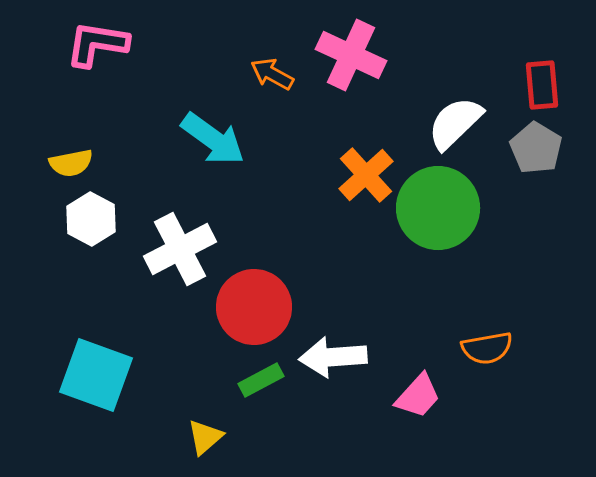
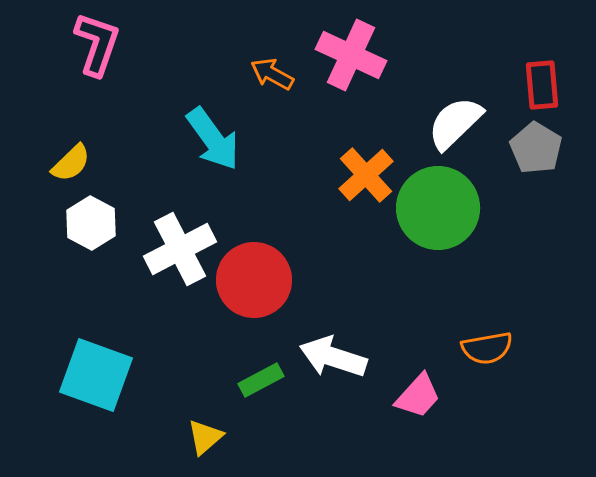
pink L-shape: rotated 100 degrees clockwise
cyan arrow: rotated 18 degrees clockwise
yellow semicircle: rotated 33 degrees counterclockwise
white hexagon: moved 4 px down
red circle: moved 27 px up
white arrow: rotated 22 degrees clockwise
